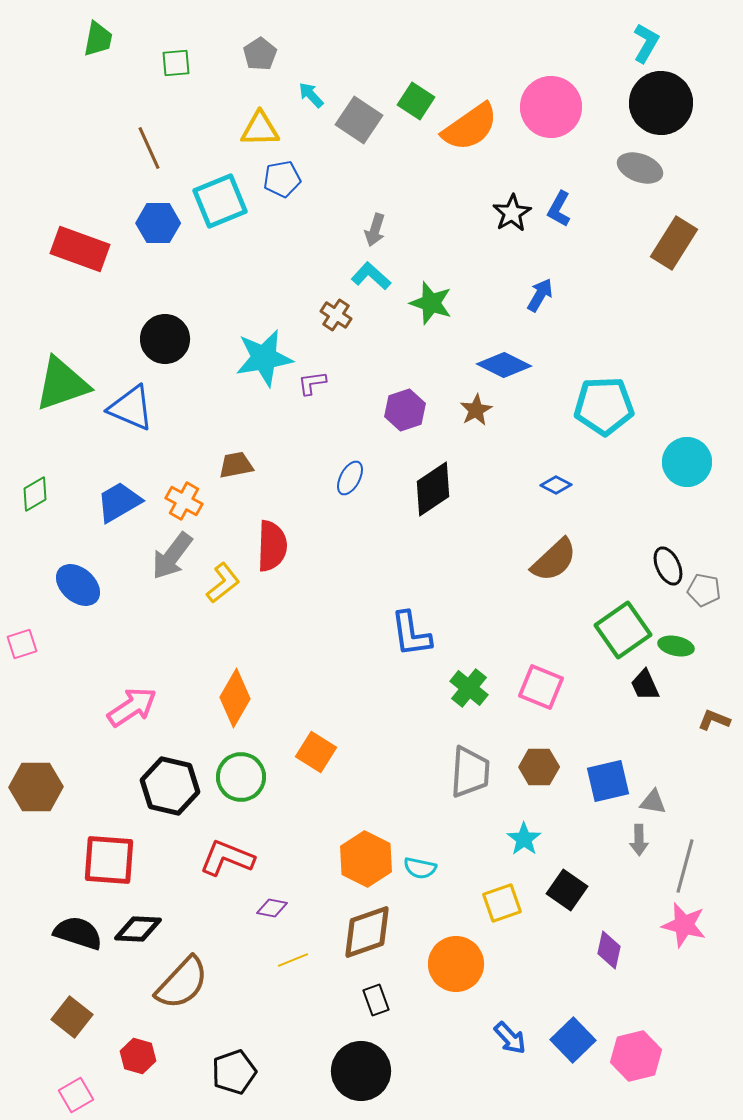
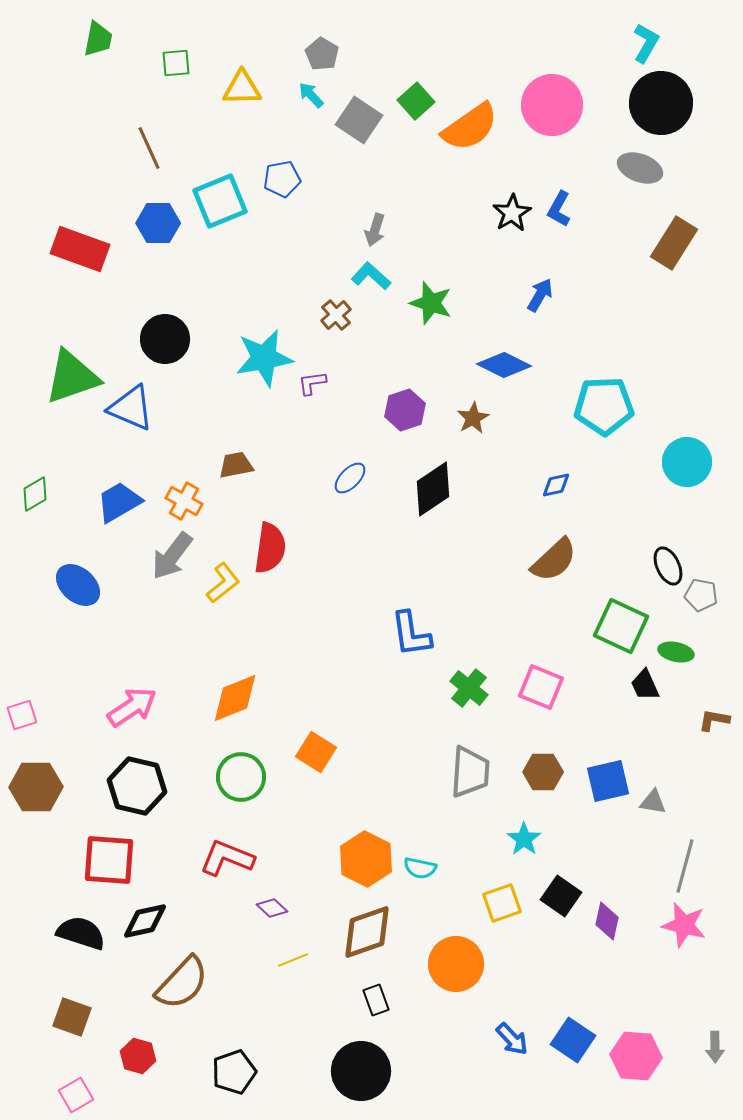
gray pentagon at (260, 54): moved 62 px right; rotated 8 degrees counterclockwise
green square at (416, 101): rotated 15 degrees clockwise
pink circle at (551, 107): moved 1 px right, 2 px up
yellow triangle at (260, 129): moved 18 px left, 41 px up
brown cross at (336, 315): rotated 16 degrees clockwise
green triangle at (62, 384): moved 10 px right, 7 px up
brown star at (476, 410): moved 3 px left, 8 px down
blue ellipse at (350, 478): rotated 16 degrees clockwise
blue diamond at (556, 485): rotated 40 degrees counterclockwise
red semicircle at (272, 546): moved 2 px left, 2 px down; rotated 6 degrees clockwise
gray pentagon at (704, 590): moved 3 px left, 5 px down
green square at (623, 630): moved 2 px left, 4 px up; rotated 30 degrees counterclockwise
pink square at (22, 644): moved 71 px down
green ellipse at (676, 646): moved 6 px down
orange diamond at (235, 698): rotated 38 degrees clockwise
brown L-shape at (714, 720): rotated 12 degrees counterclockwise
brown hexagon at (539, 767): moved 4 px right, 5 px down
black hexagon at (170, 786): moved 33 px left
gray arrow at (639, 840): moved 76 px right, 207 px down
black square at (567, 890): moved 6 px left, 6 px down
purple diamond at (272, 908): rotated 32 degrees clockwise
black diamond at (138, 929): moved 7 px right, 8 px up; rotated 15 degrees counterclockwise
black semicircle at (78, 933): moved 3 px right
purple diamond at (609, 950): moved 2 px left, 29 px up
brown square at (72, 1017): rotated 18 degrees counterclockwise
blue arrow at (510, 1038): moved 2 px right, 1 px down
blue square at (573, 1040): rotated 12 degrees counterclockwise
pink hexagon at (636, 1056): rotated 18 degrees clockwise
